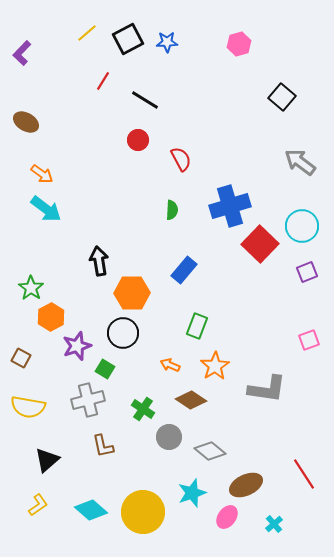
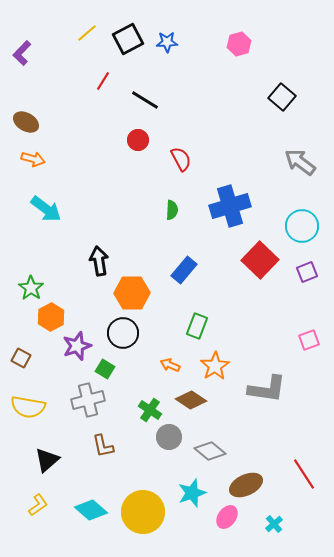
orange arrow at (42, 174): moved 9 px left, 15 px up; rotated 20 degrees counterclockwise
red square at (260, 244): moved 16 px down
green cross at (143, 409): moved 7 px right, 1 px down
